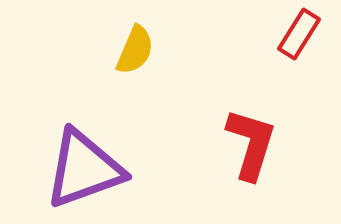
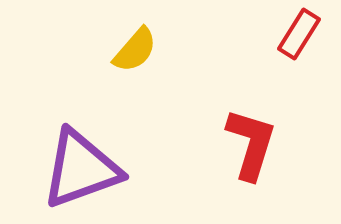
yellow semicircle: rotated 18 degrees clockwise
purple triangle: moved 3 px left
